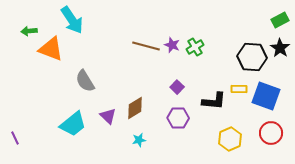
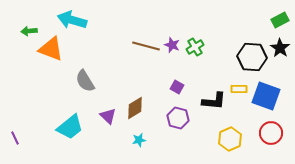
cyan arrow: rotated 140 degrees clockwise
purple square: rotated 16 degrees counterclockwise
purple hexagon: rotated 15 degrees clockwise
cyan trapezoid: moved 3 px left, 3 px down
